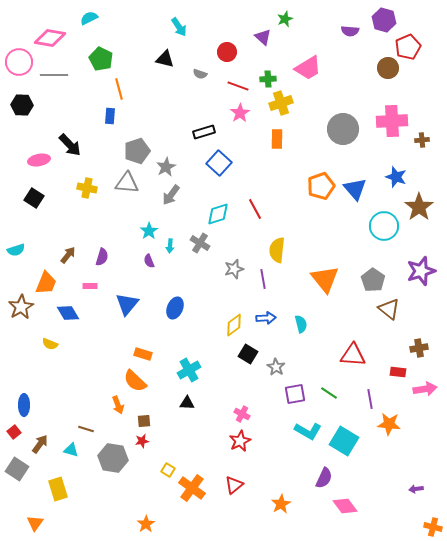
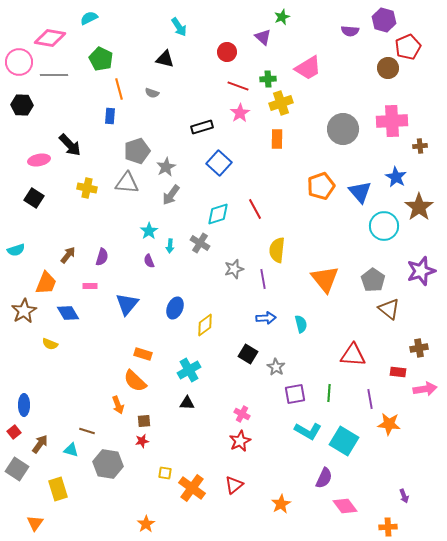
green star at (285, 19): moved 3 px left, 2 px up
gray semicircle at (200, 74): moved 48 px left, 19 px down
black rectangle at (204, 132): moved 2 px left, 5 px up
brown cross at (422, 140): moved 2 px left, 6 px down
blue star at (396, 177): rotated 10 degrees clockwise
blue triangle at (355, 189): moved 5 px right, 3 px down
brown star at (21, 307): moved 3 px right, 4 px down
yellow diamond at (234, 325): moved 29 px left
green line at (329, 393): rotated 60 degrees clockwise
brown line at (86, 429): moved 1 px right, 2 px down
gray hexagon at (113, 458): moved 5 px left, 6 px down
yellow square at (168, 470): moved 3 px left, 3 px down; rotated 24 degrees counterclockwise
purple arrow at (416, 489): moved 12 px left, 7 px down; rotated 104 degrees counterclockwise
orange cross at (433, 527): moved 45 px left; rotated 18 degrees counterclockwise
